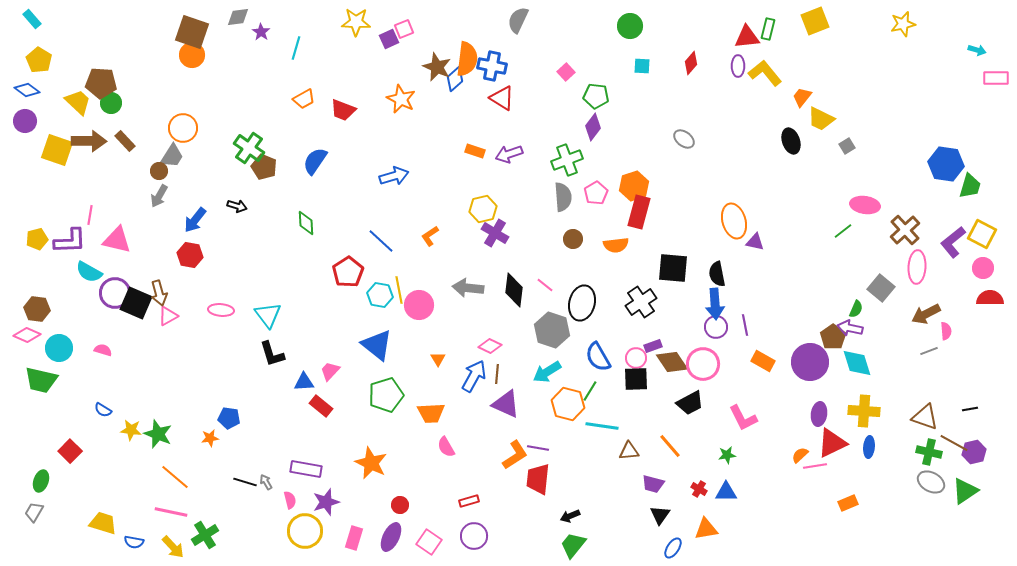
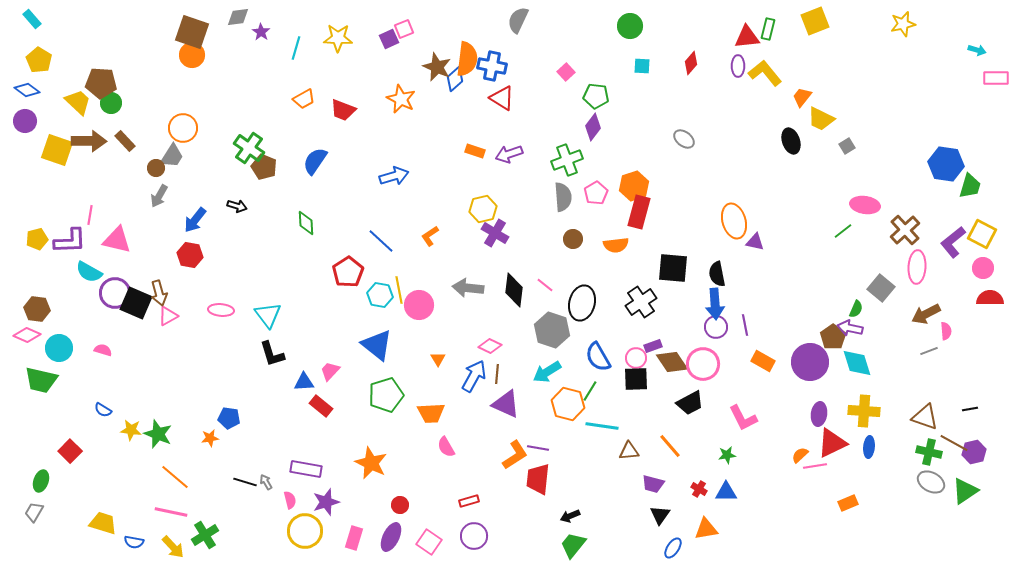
yellow star at (356, 22): moved 18 px left, 16 px down
brown circle at (159, 171): moved 3 px left, 3 px up
